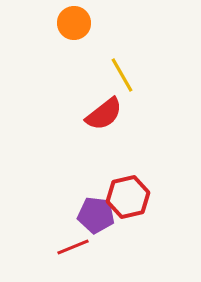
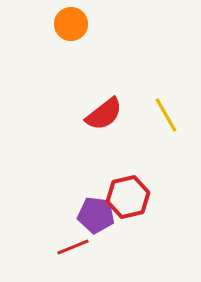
orange circle: moved 3 px left, 1 px down
yellow line: moved 44 px right, 40 px down
